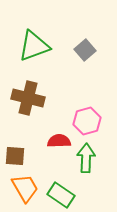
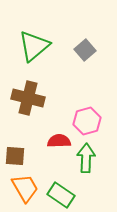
green triangle: rotated 20 degrees counterclockwise
